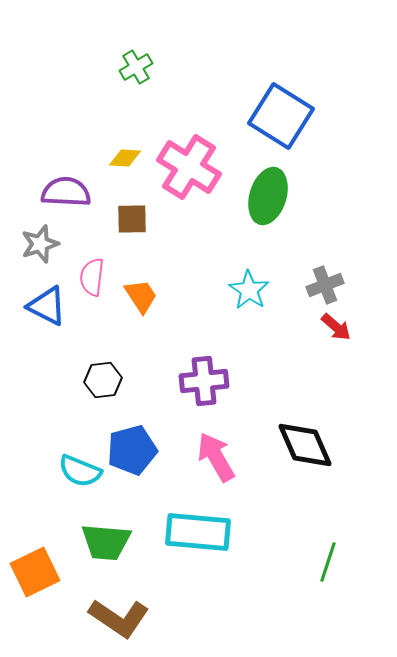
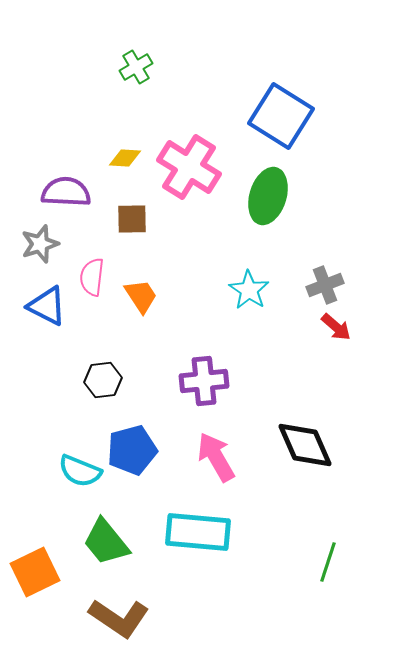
green trapezoid: rotated 46 degrees clockwise
